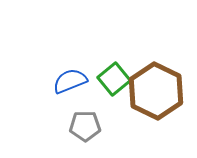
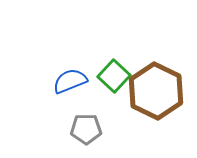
green square: moved 3 px up; rotated 8 degrees counterclockwise
gray pentagon: moved 1 px right, 3 px down
